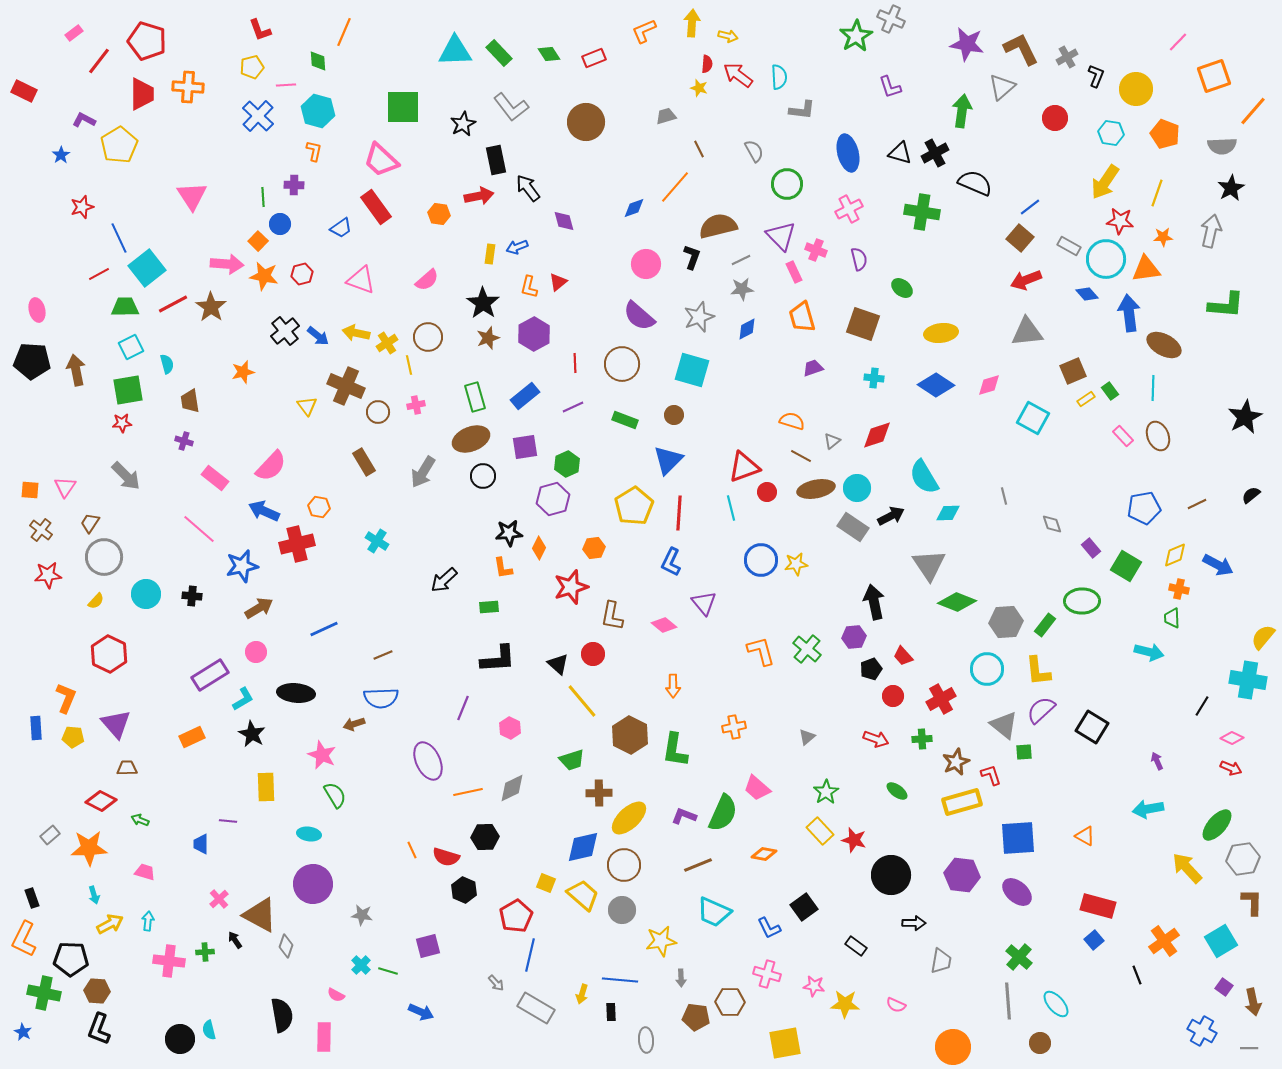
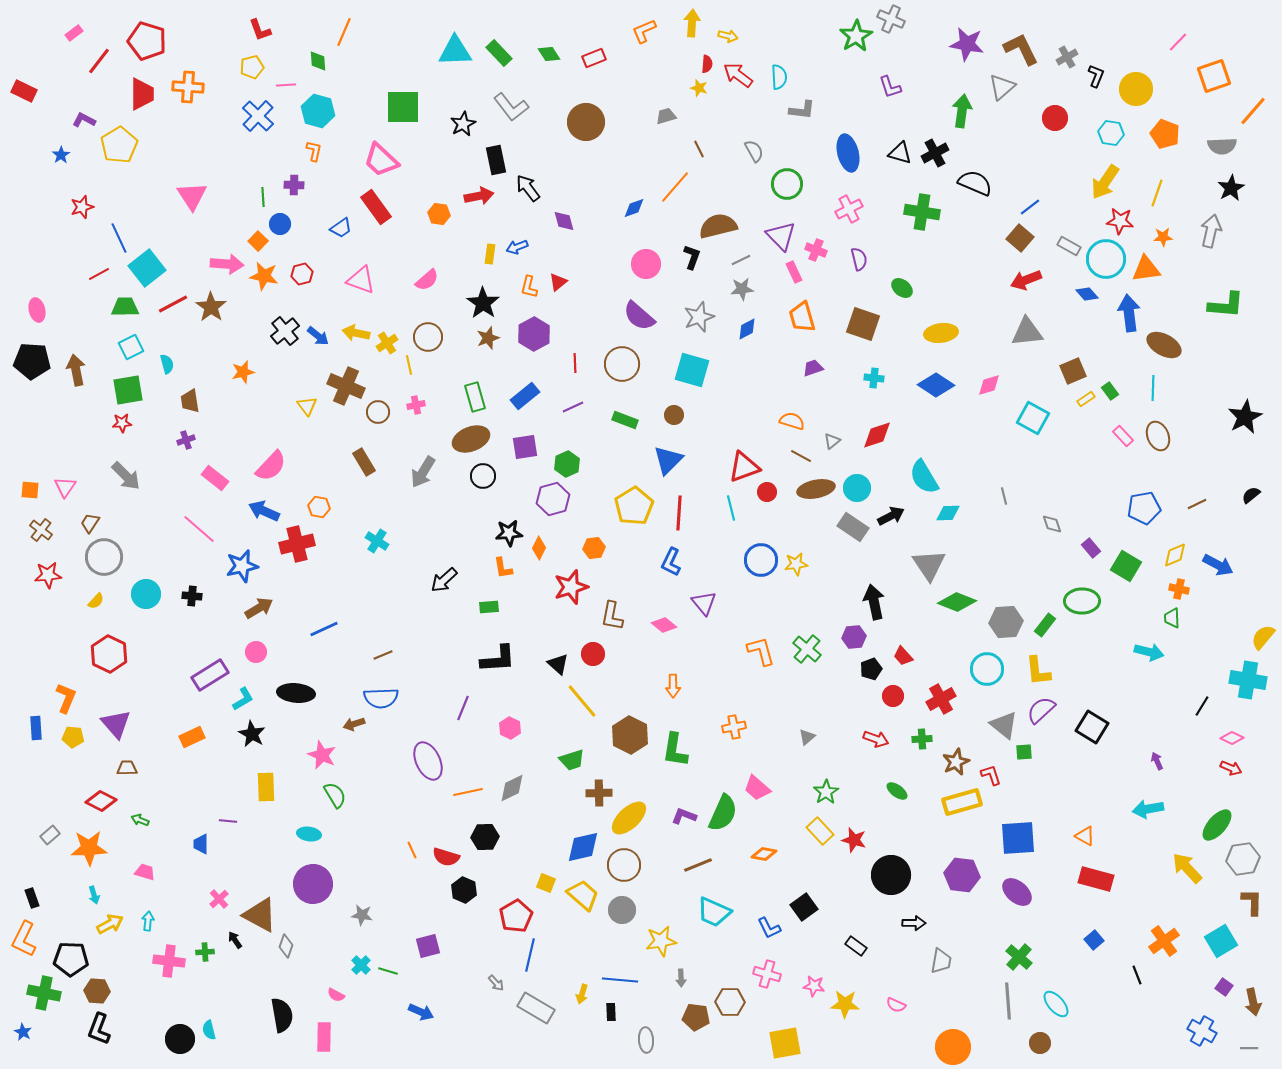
purple cross at (184, 441): moved 2 px right, 1 px up; rotated 36 degrees counterclockwise
red rectangle at (1098, 906): moved 2 px left, 27 px up
